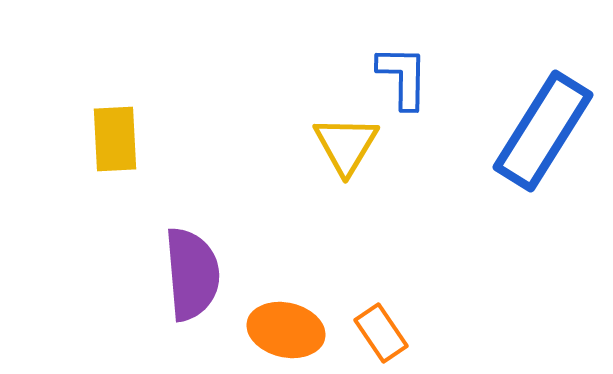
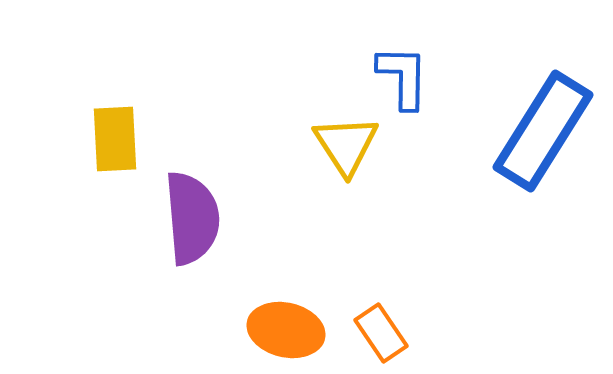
yellow triangle: rotated 4 degrees counterclockwise
purple semicircle: moved 56 px up
